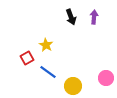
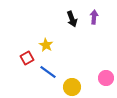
black arrow: moved 1 px right, 2 px down
yellow circle: moved 1 px left, 1 px down
